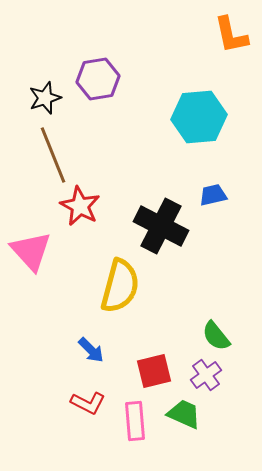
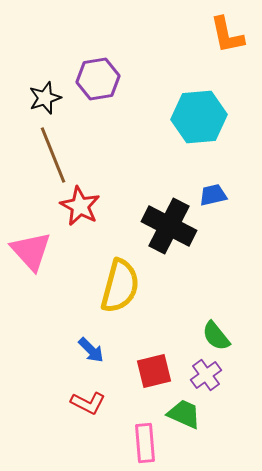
orange L-shape: moved 4 px left
black cross: moved 8 px right
pink rectangle: moved 10 px right, 22 px down
